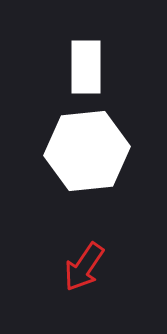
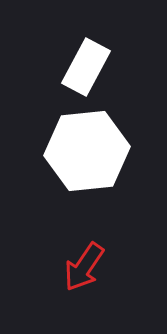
white rectangle: rotated 28 degrees clockwise
